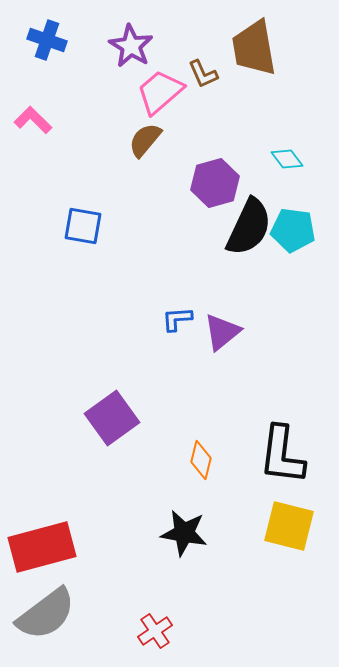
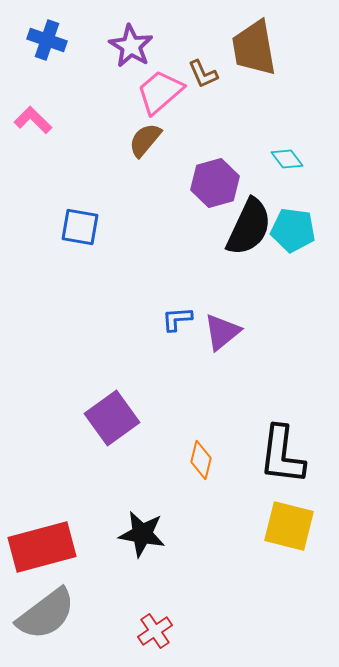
blue square: moved 3 px left, 1 px down
black star: moved 42 px left, 1 px down
